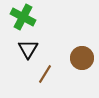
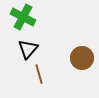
black triangle: rotated 10 degrees clockwise
brown line: moved 6 px left; rotated 48 degrees counterclockwise
